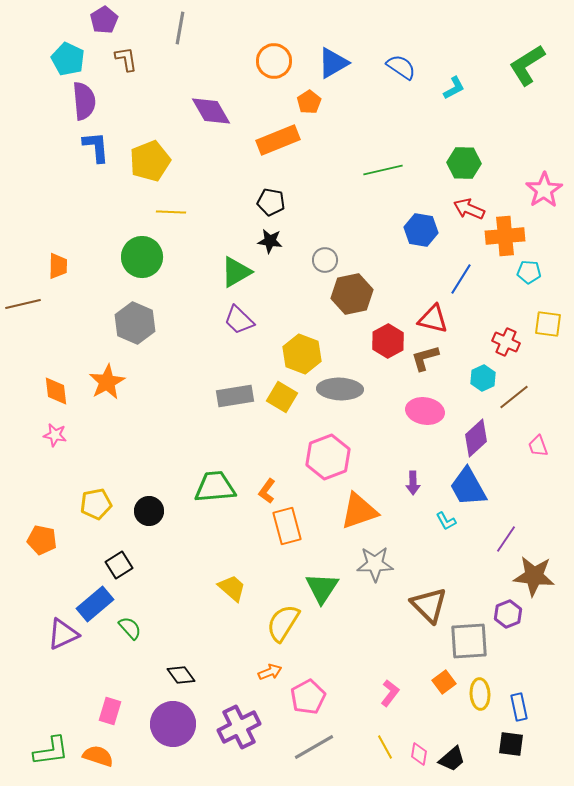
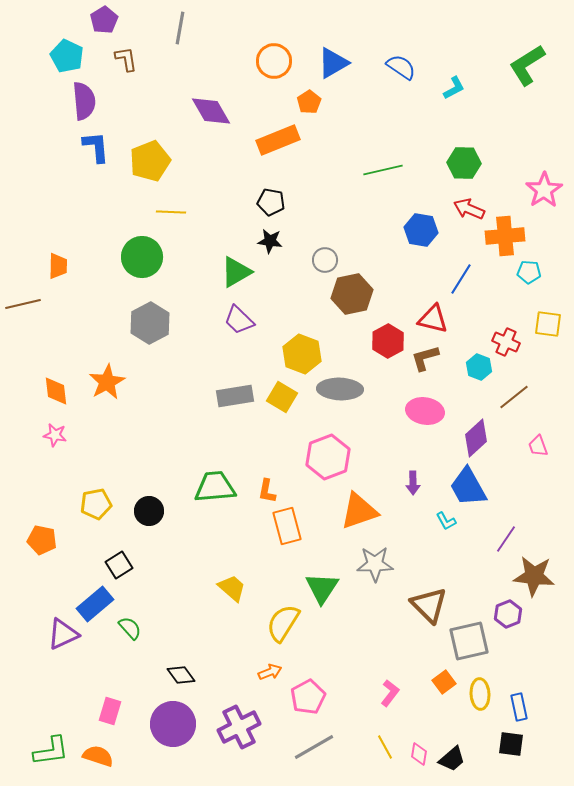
cyan pentagon at (68, 59): moved 1 px left, 3 px up
gray hexagon at (135, 323): moved 15 px right; rotated 9 degrees clockwise
cyan hexagon at (483, 378): moved 4 px left, 11 px up; rotated 15 degrees counterclockwise
orange L-shape at (267, 491): rotated 25 degrees counterclockwise
gray square at (469, 641): rotated 9 degrees counterclockwise
